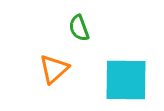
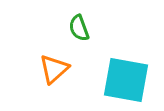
cyan square: rotated 9 degrees clockwise
